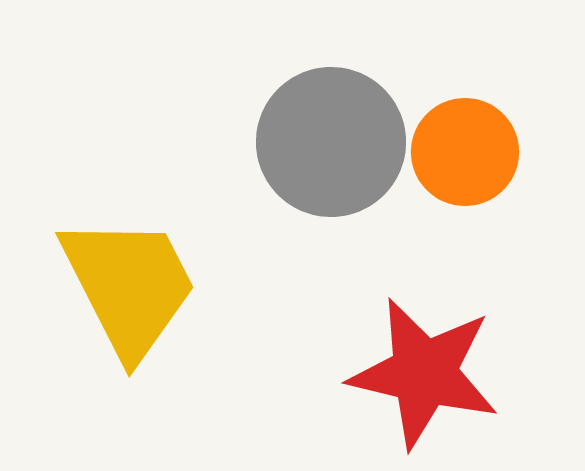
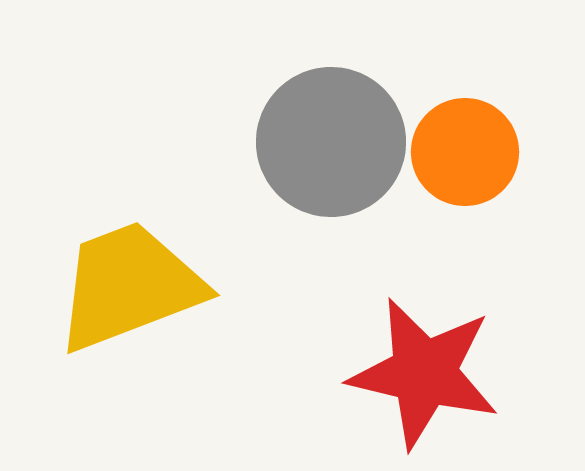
yellow trapezoid: rotated 84 degrees counterclockwise
